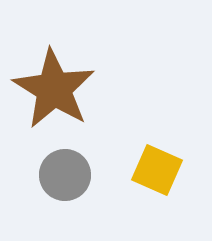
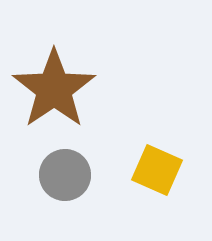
brown star: rotated 6 degrees clockwise
